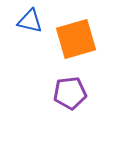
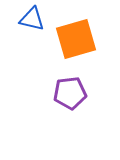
blue triangle: moved 2 px right, 2 px up
